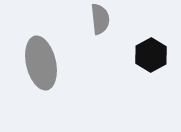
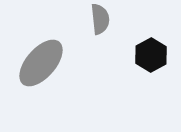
gray ellipse: rotated 54 degrees clockwise
